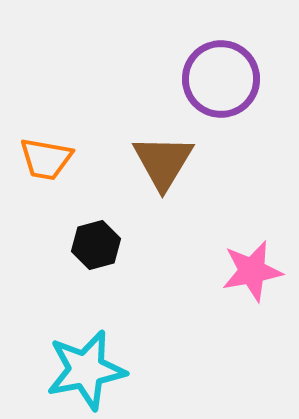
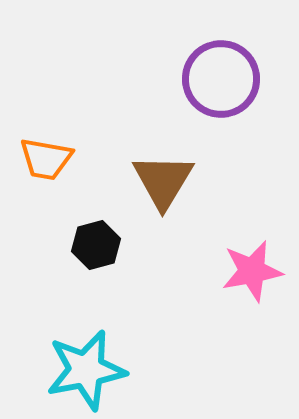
brown triangle: moved 19 px down
